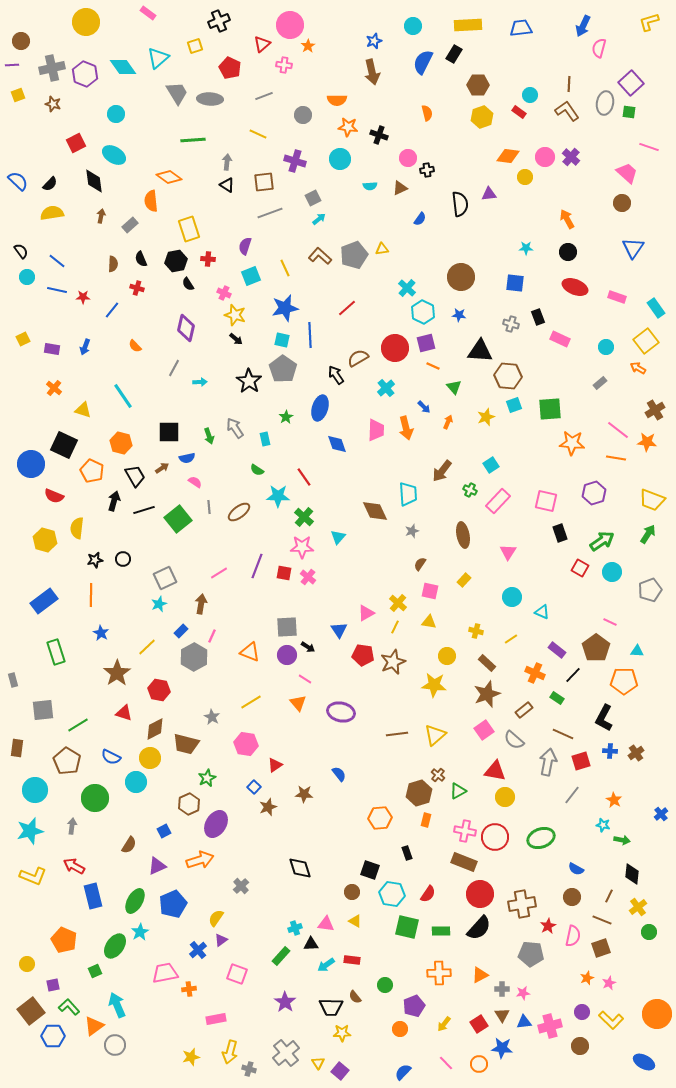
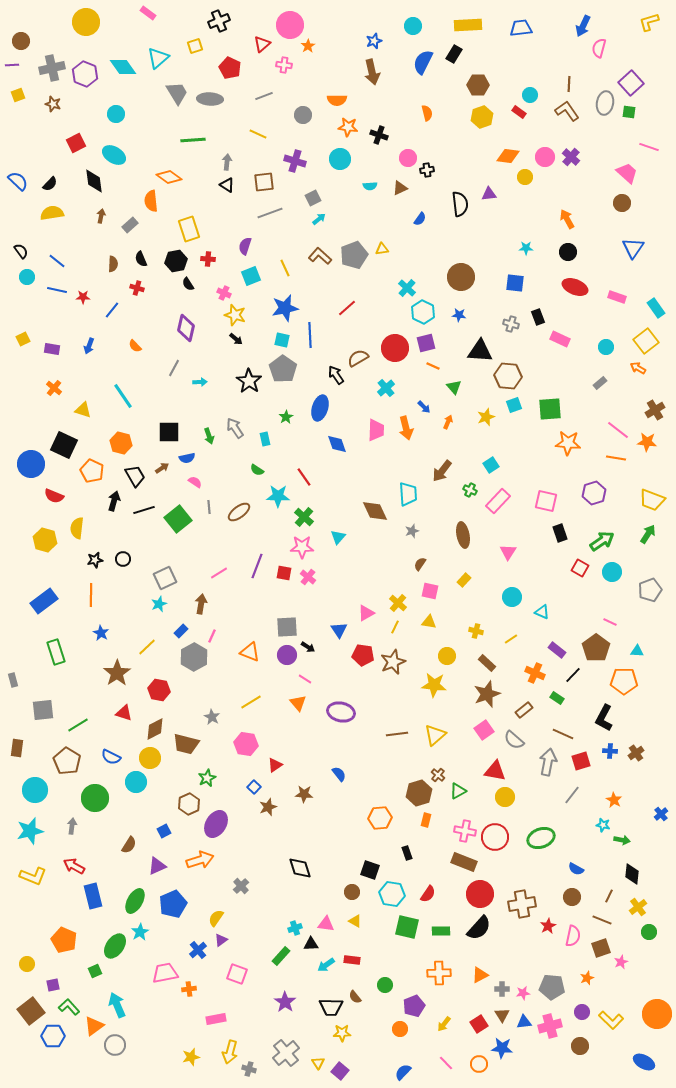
blue arrow at (85, 347): moved 4 px right, 1 px up
orange star at (572, 443): moved 4 px left
gray pentagon at (531, 954): moved 21 px right, 33 px down
pink star at (609, 983): moved 12 px right, 21 px up
